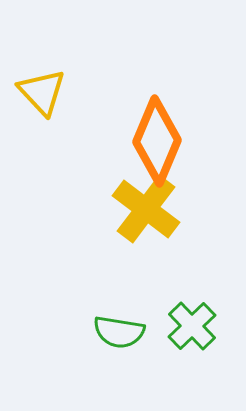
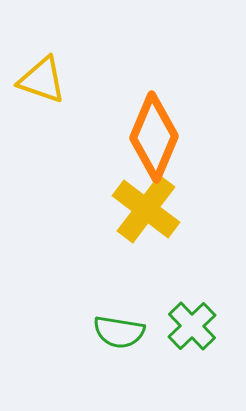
yellow triangle: moved 12 px up; rotated 28 degrees counterclockwise
orange diamond: moved 3 px left, 4 px up
